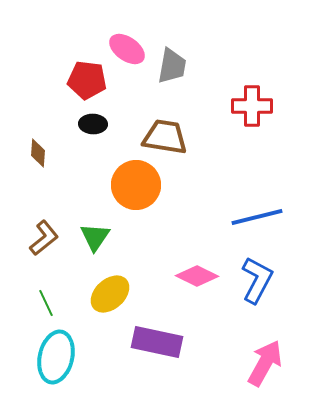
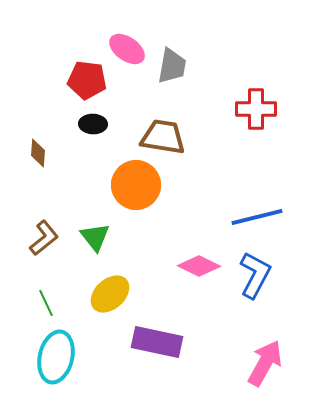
red cross: moved 4 px right, 3 px down
brown trapezoid: moved 2 px left
green triangle: rotated 12 degrees counterclockwise
pink diamond: moved 2 px right, 10 px up
blue L-shape: moved 2 px left, 5 px up
